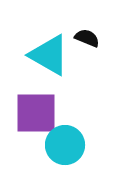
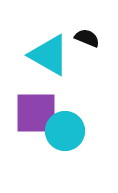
cyan circle: moved 14 px up
